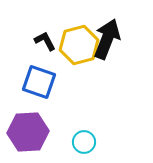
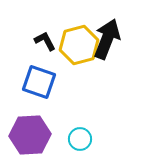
purple hexagon: moved 2 px right, 3 px down
cyan circle: moved 4 px left, 3 px up
